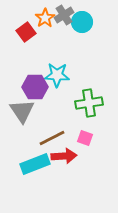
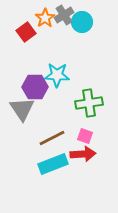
gray triangle: moved 2 px up
pink square: moved 2 px up
red arrow: moved 19 px right, 2 px up
cyan rectangle: moved 18 px right
